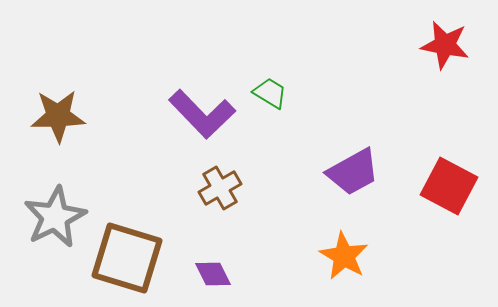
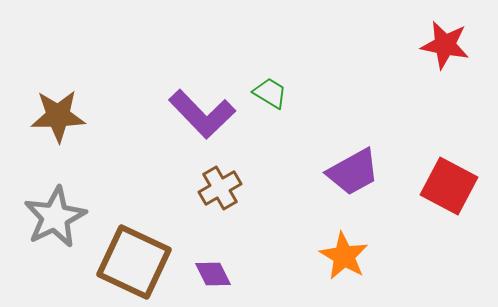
brown square: moved 7 px right, 4 px down; rotated 8 degrees clockwise
